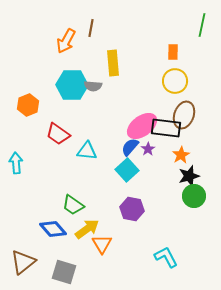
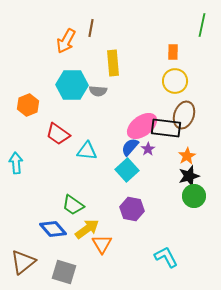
gray semicircle: moved 5 px right, 5 px down
orange star: moved 6 px right, 1 px down
